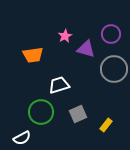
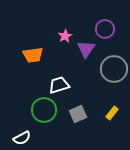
purple circle: moved 6 px left, 5 px up
purple triangle: rotated 48 degrees clockwise
green circle: moved 3 px right, 2 px up
yellow rectangle: moved 6 px right, 12 px up
